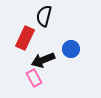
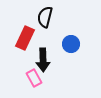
black semicircle: moved 1 px right, 1 px down
blue circle: moved 5 px up
black arrow: rotated 70 degrees counterclockwise
